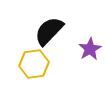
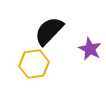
purple star: rotated 15 degrees counterclockwise
